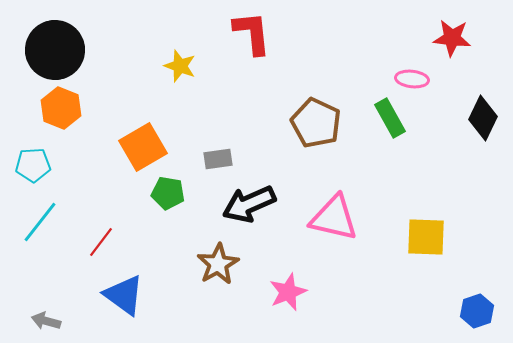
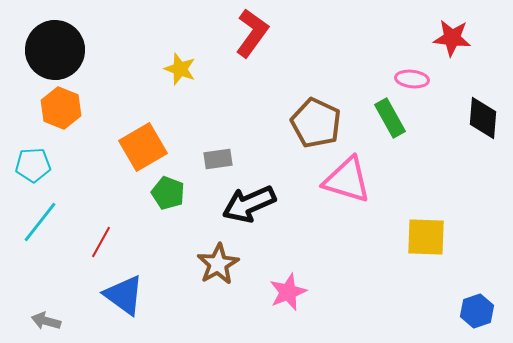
red L-shape: rotated 42 degrees clockwise
yellow star: moved 3 px down
black diamond: rotated 21 degrees counterclockwise
green pentagon: rotated 12 degrees clockwise
pink triangle: moved 13 px right, 38 px up; rotated 4 degrees clockwise
red line: rotated 8 degrees counterclockwise
